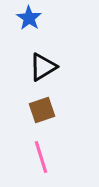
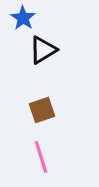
blue star: moved 6 px left
black triangle: moved 17 px up
